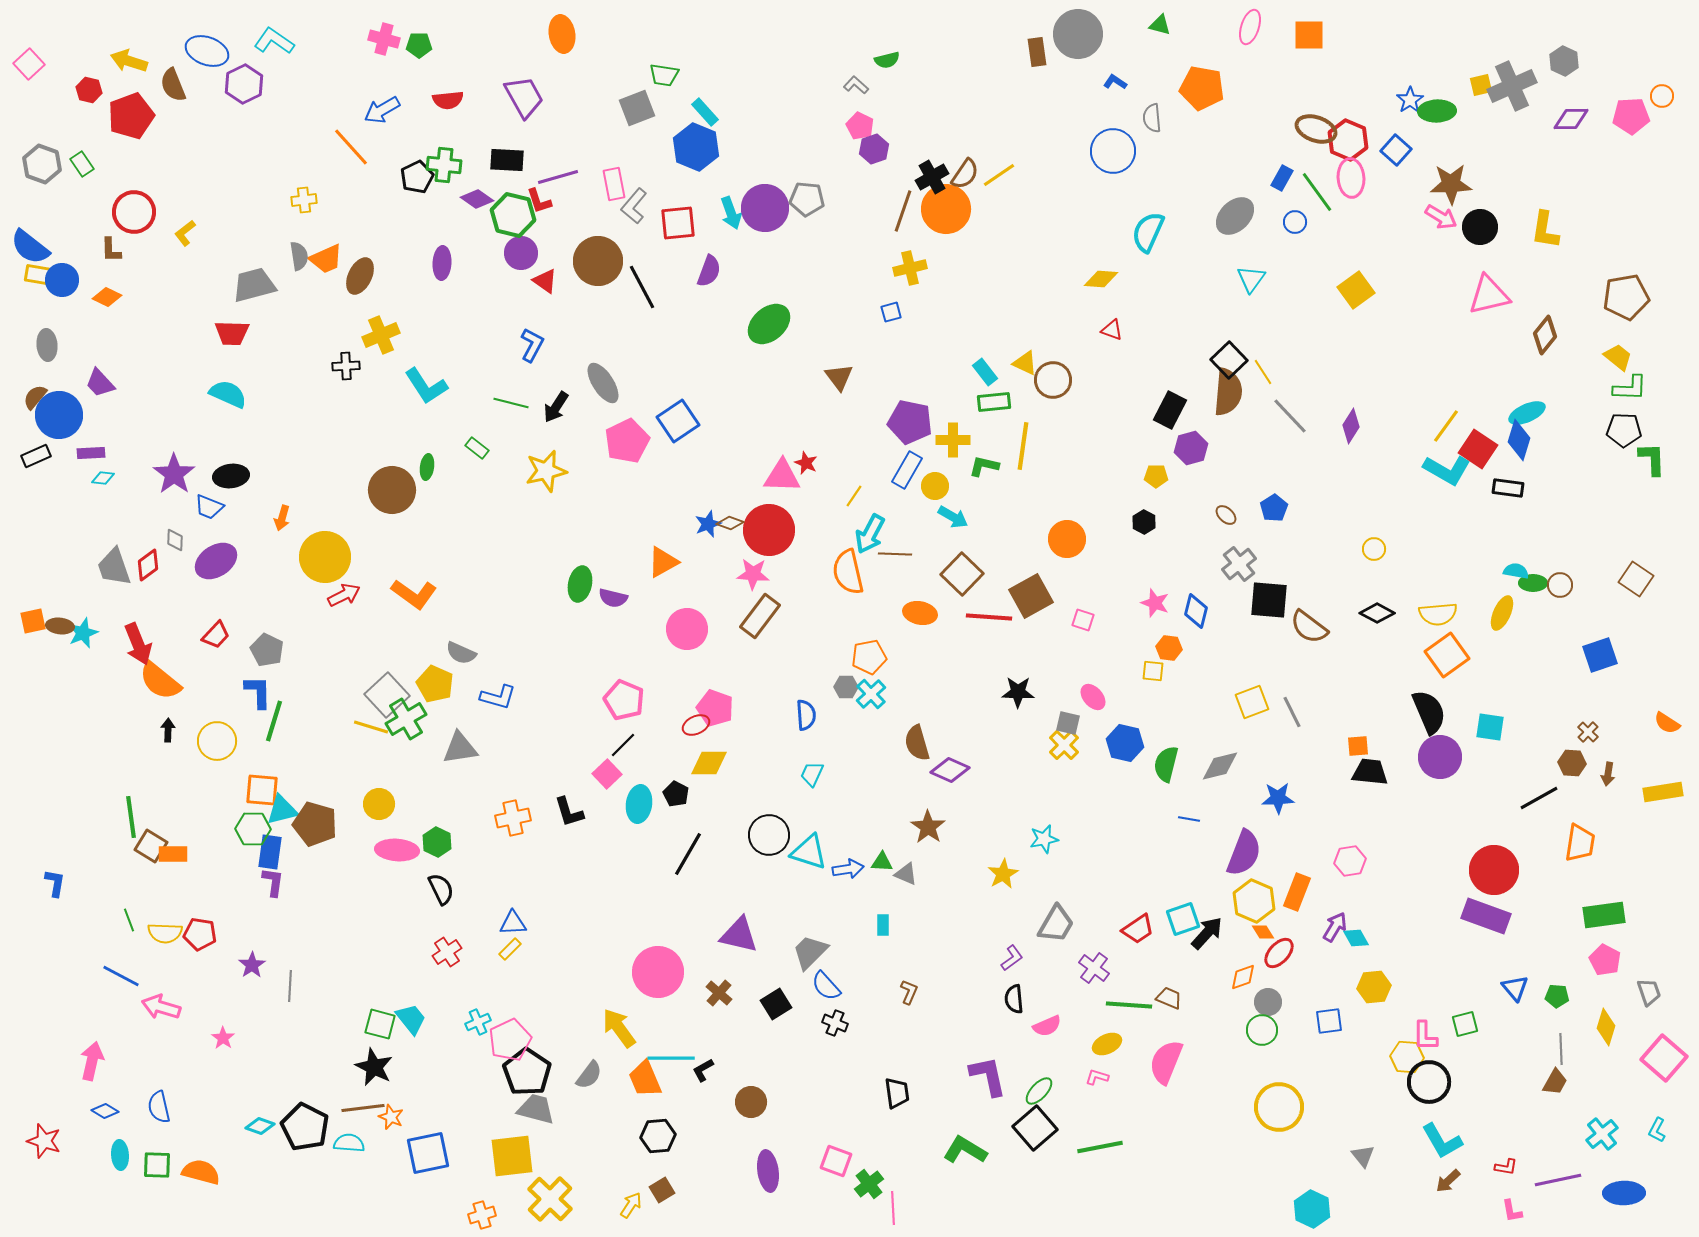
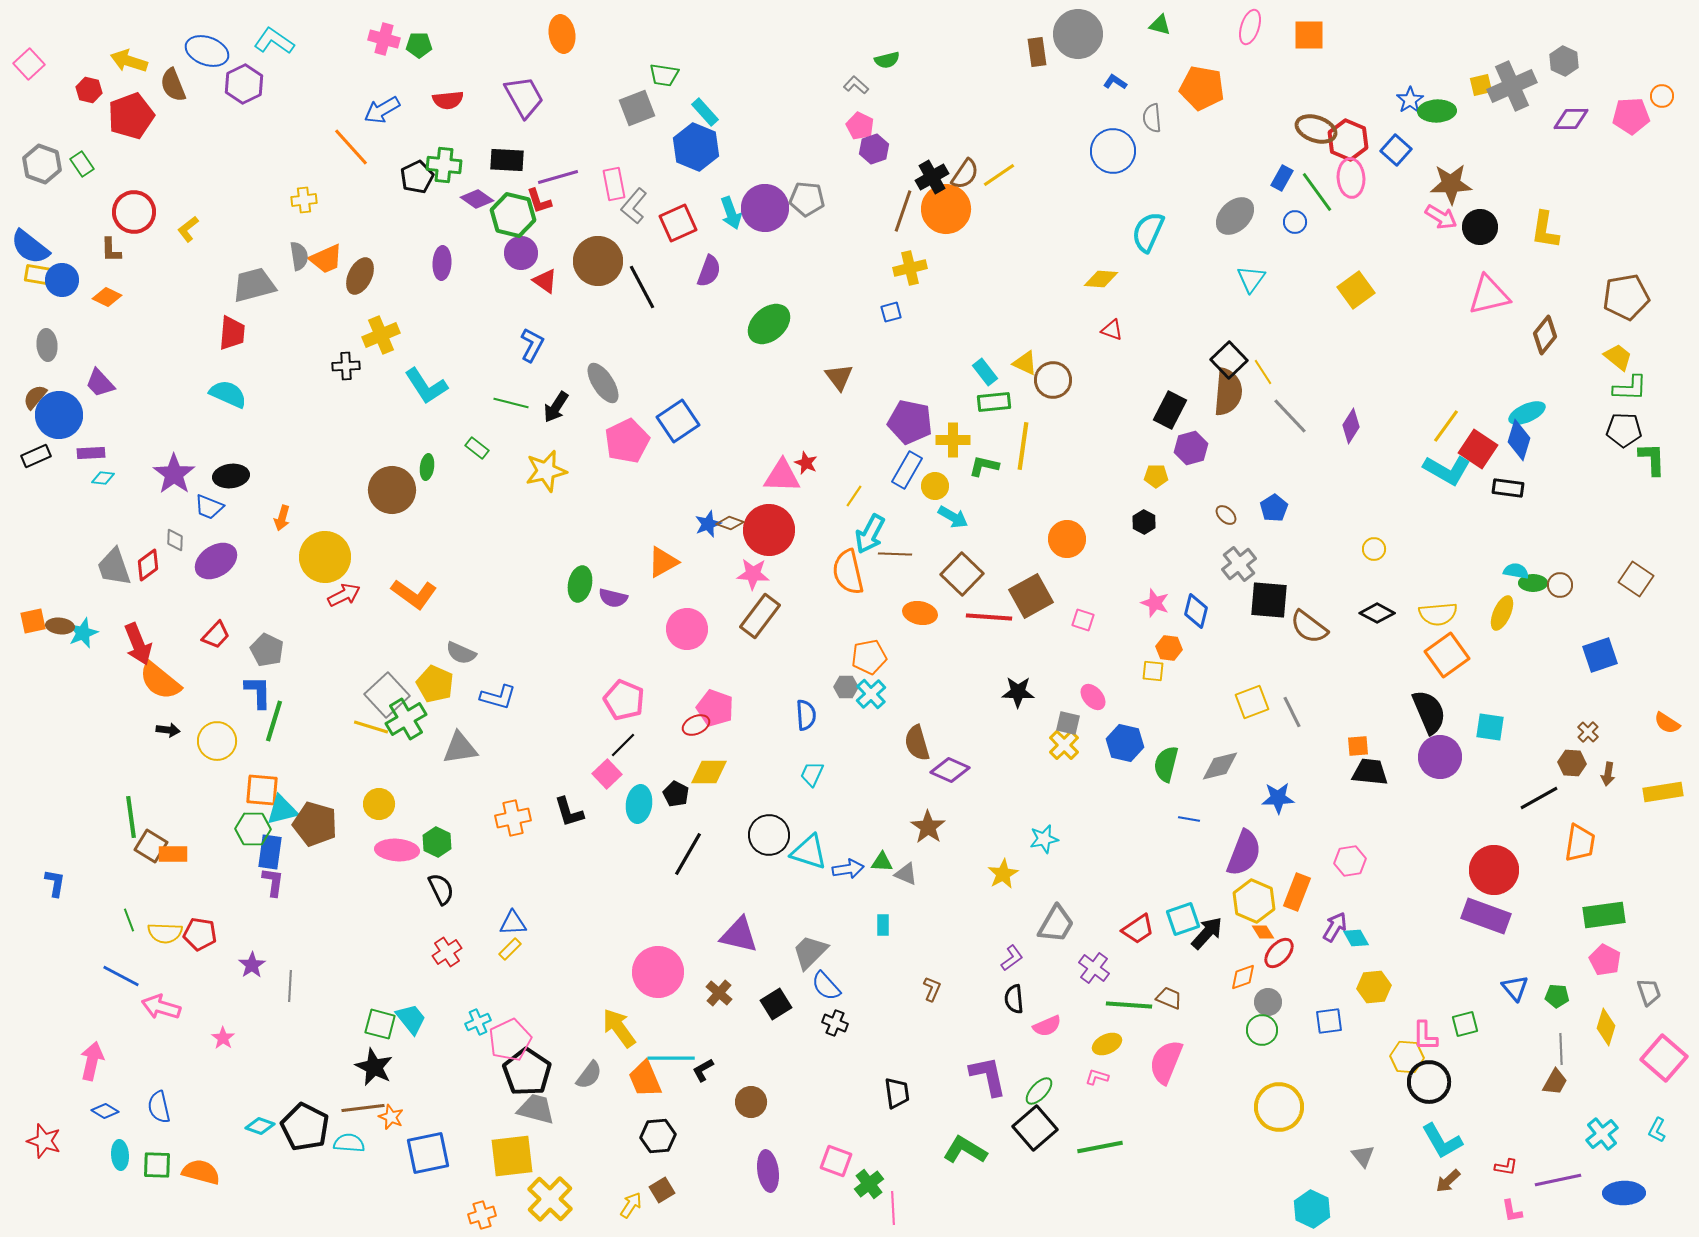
red square at (678, 223): rotated 18 degrees counterclockwise
yellow L-shape at (185, 233): moved 3 px right, 4 px up
red trapezoid at (232, 333): rotated 87 degrees counterclockwise
black arrow at (168, 730): rotated 95 degrees clockwise
yellow diamond at (709, 763): moved 9 px down
brown L-shape at (909, 992): moved 23 px right, 3 px up
